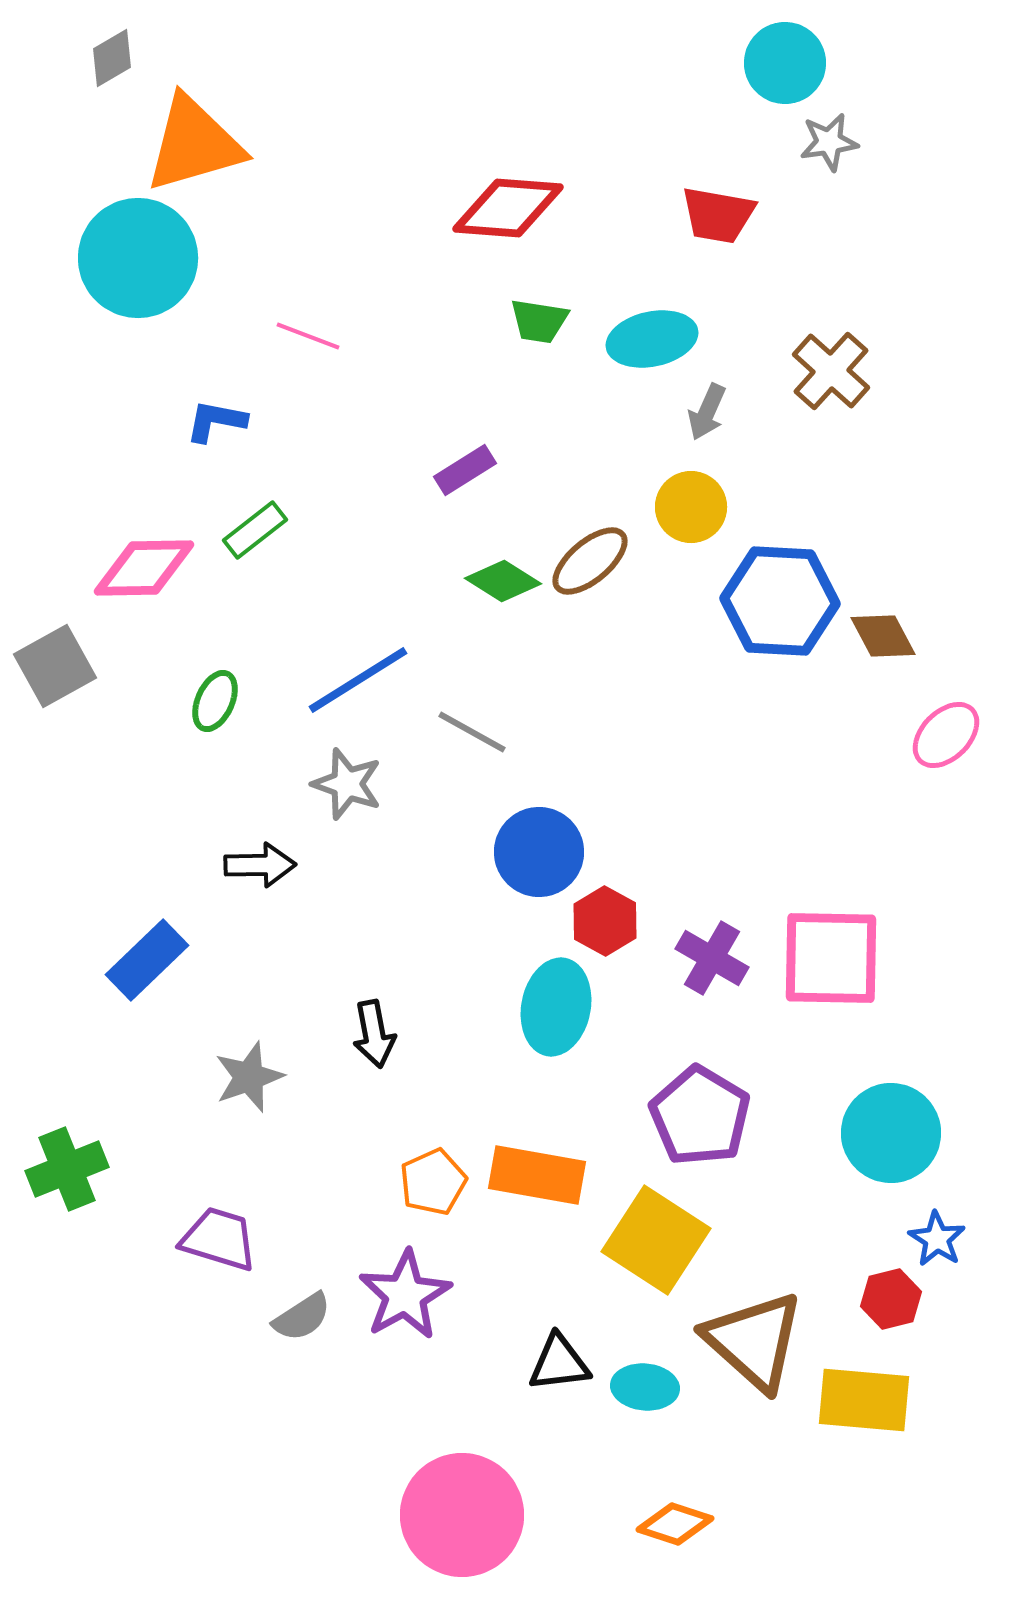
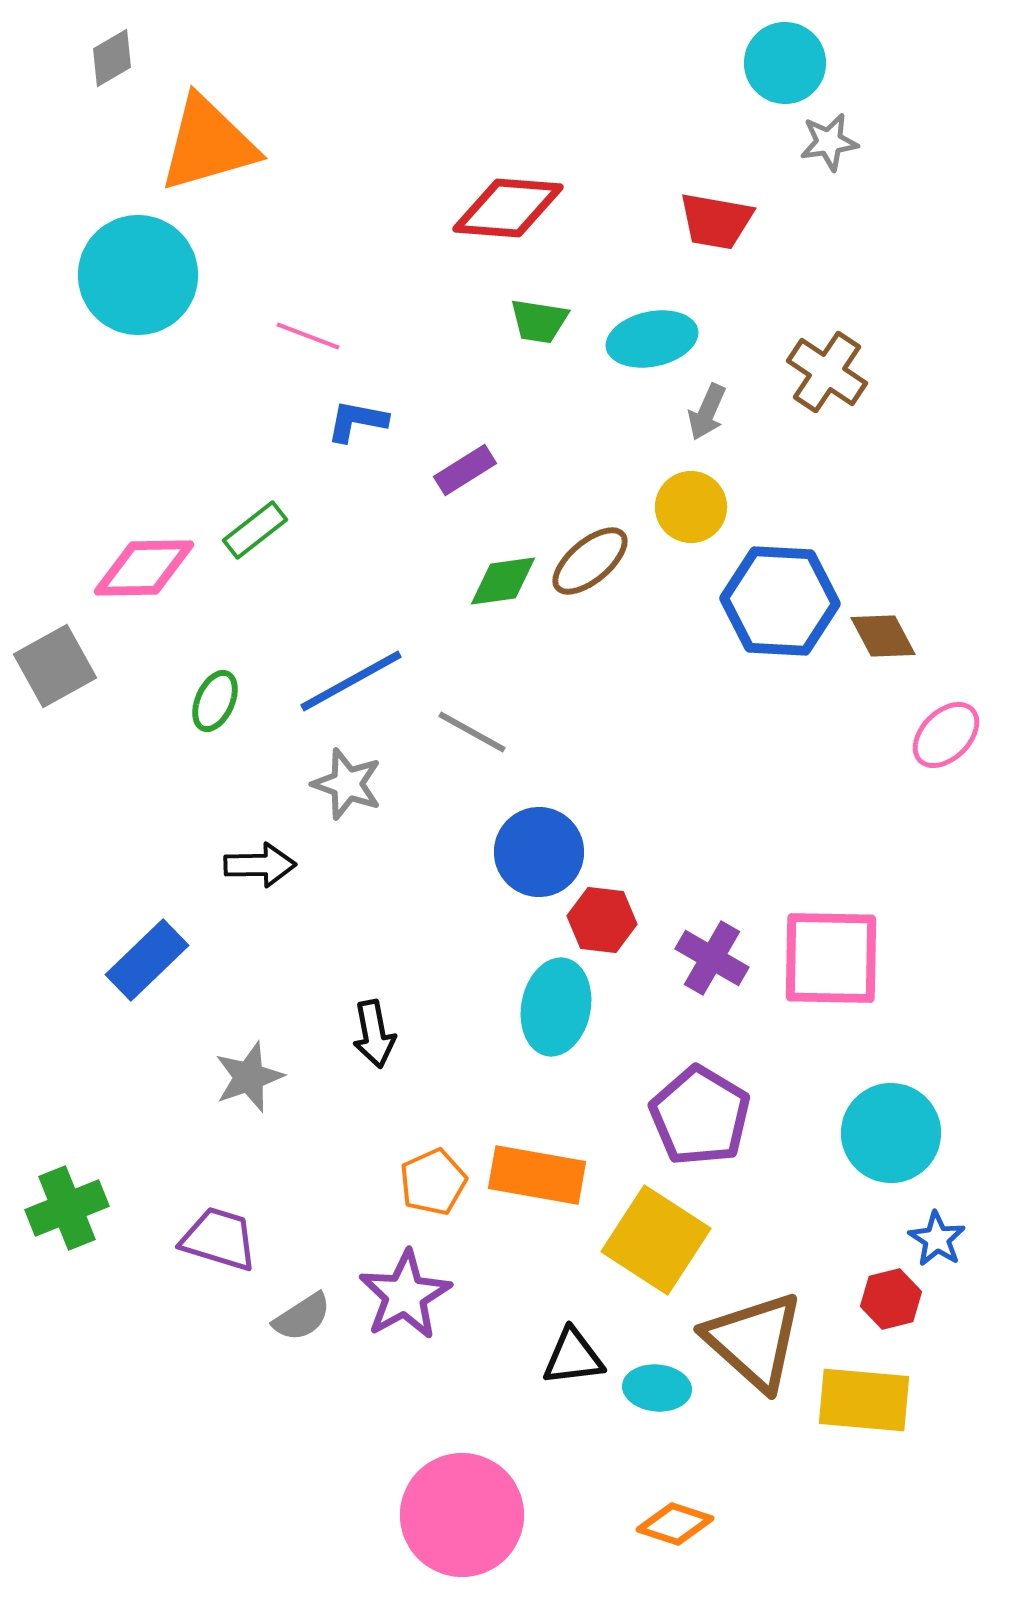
orange triangle at (194, 144): moved 14 px right
red trapezoid at (718, 215): moved 2 px left, 6 px down
cyan circle at (138, 258): moved 17 px down
brown cross at (831, 371): moved 4 px left, 1 px down; rotated 8 degrees counterclockwise
blue L-shape at (216, 421): moved 141 px right
green diamond at (503, 581): rotated 40 degrees counterclockwise
blue line at (358, 680): moved 7 px left, 1 px down; rotated 3 degrees clockwise
red hexagon at (605, 921): moved 3 px left, 1 px up; rotated 22 degrees counterclockwise
green cross at (67, 1169): moved 39 px down
black triangle at (559, 1363): moved 14 px right, 6 px up
cyan ellipse at (645, 1387): moved 12 px right, 1 px down
